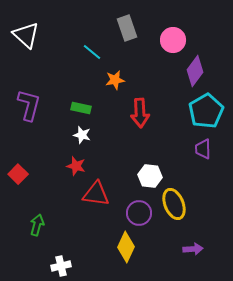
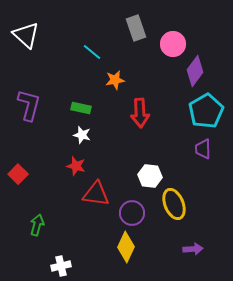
gray rectangle: moved 9 px right
pink circle: moved 4 px down
purple circle: moved 7 px left
